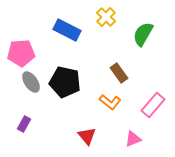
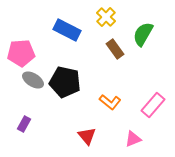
brown rectangle: moved 4 px left, 24 px up
gray ellipse: moved 2 px right, 2 px up; rotated 25 degrees counterclockwise
